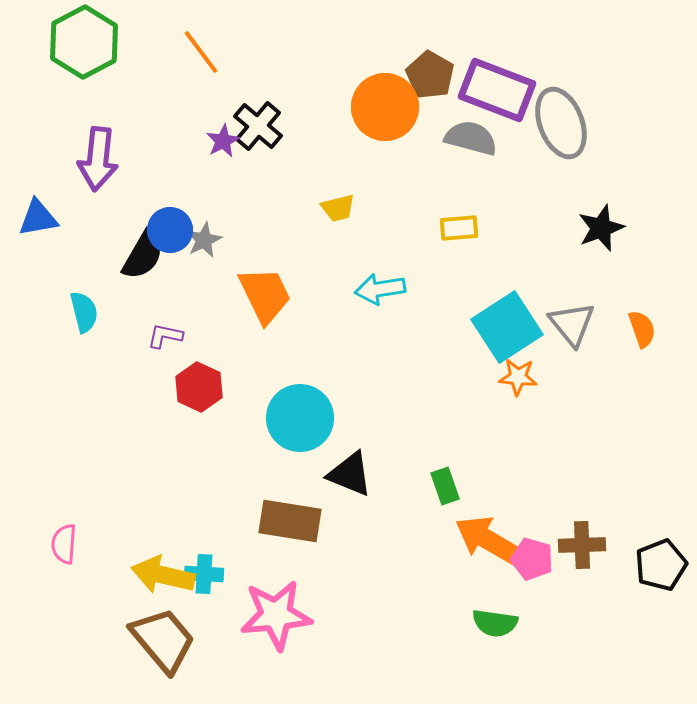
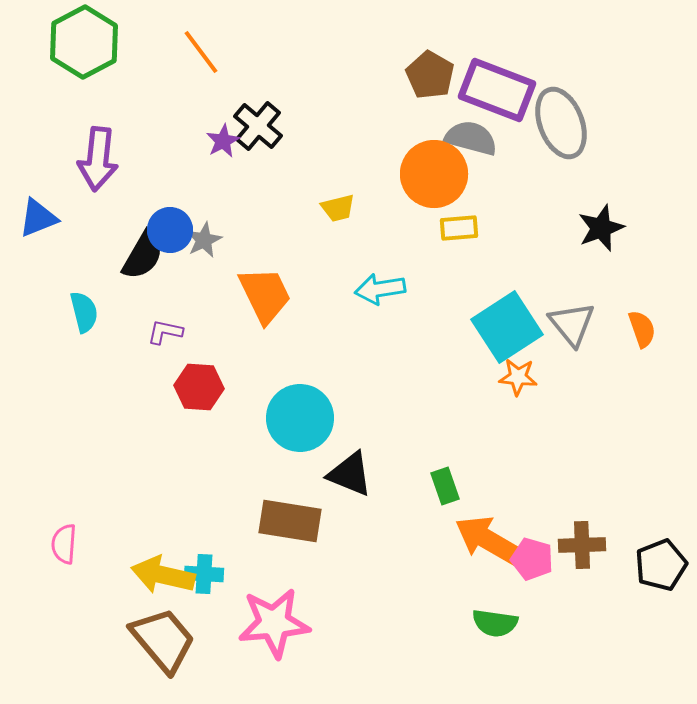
orange circle: moved 49 px right, 67 px down
blue triangle: rotated 12 degrees counterclockwise
purple L-shape: moved 4 px up
red hexagon: rotated 21 degrees counterclockwise
pink star: moved 2 px left, 8 px down
